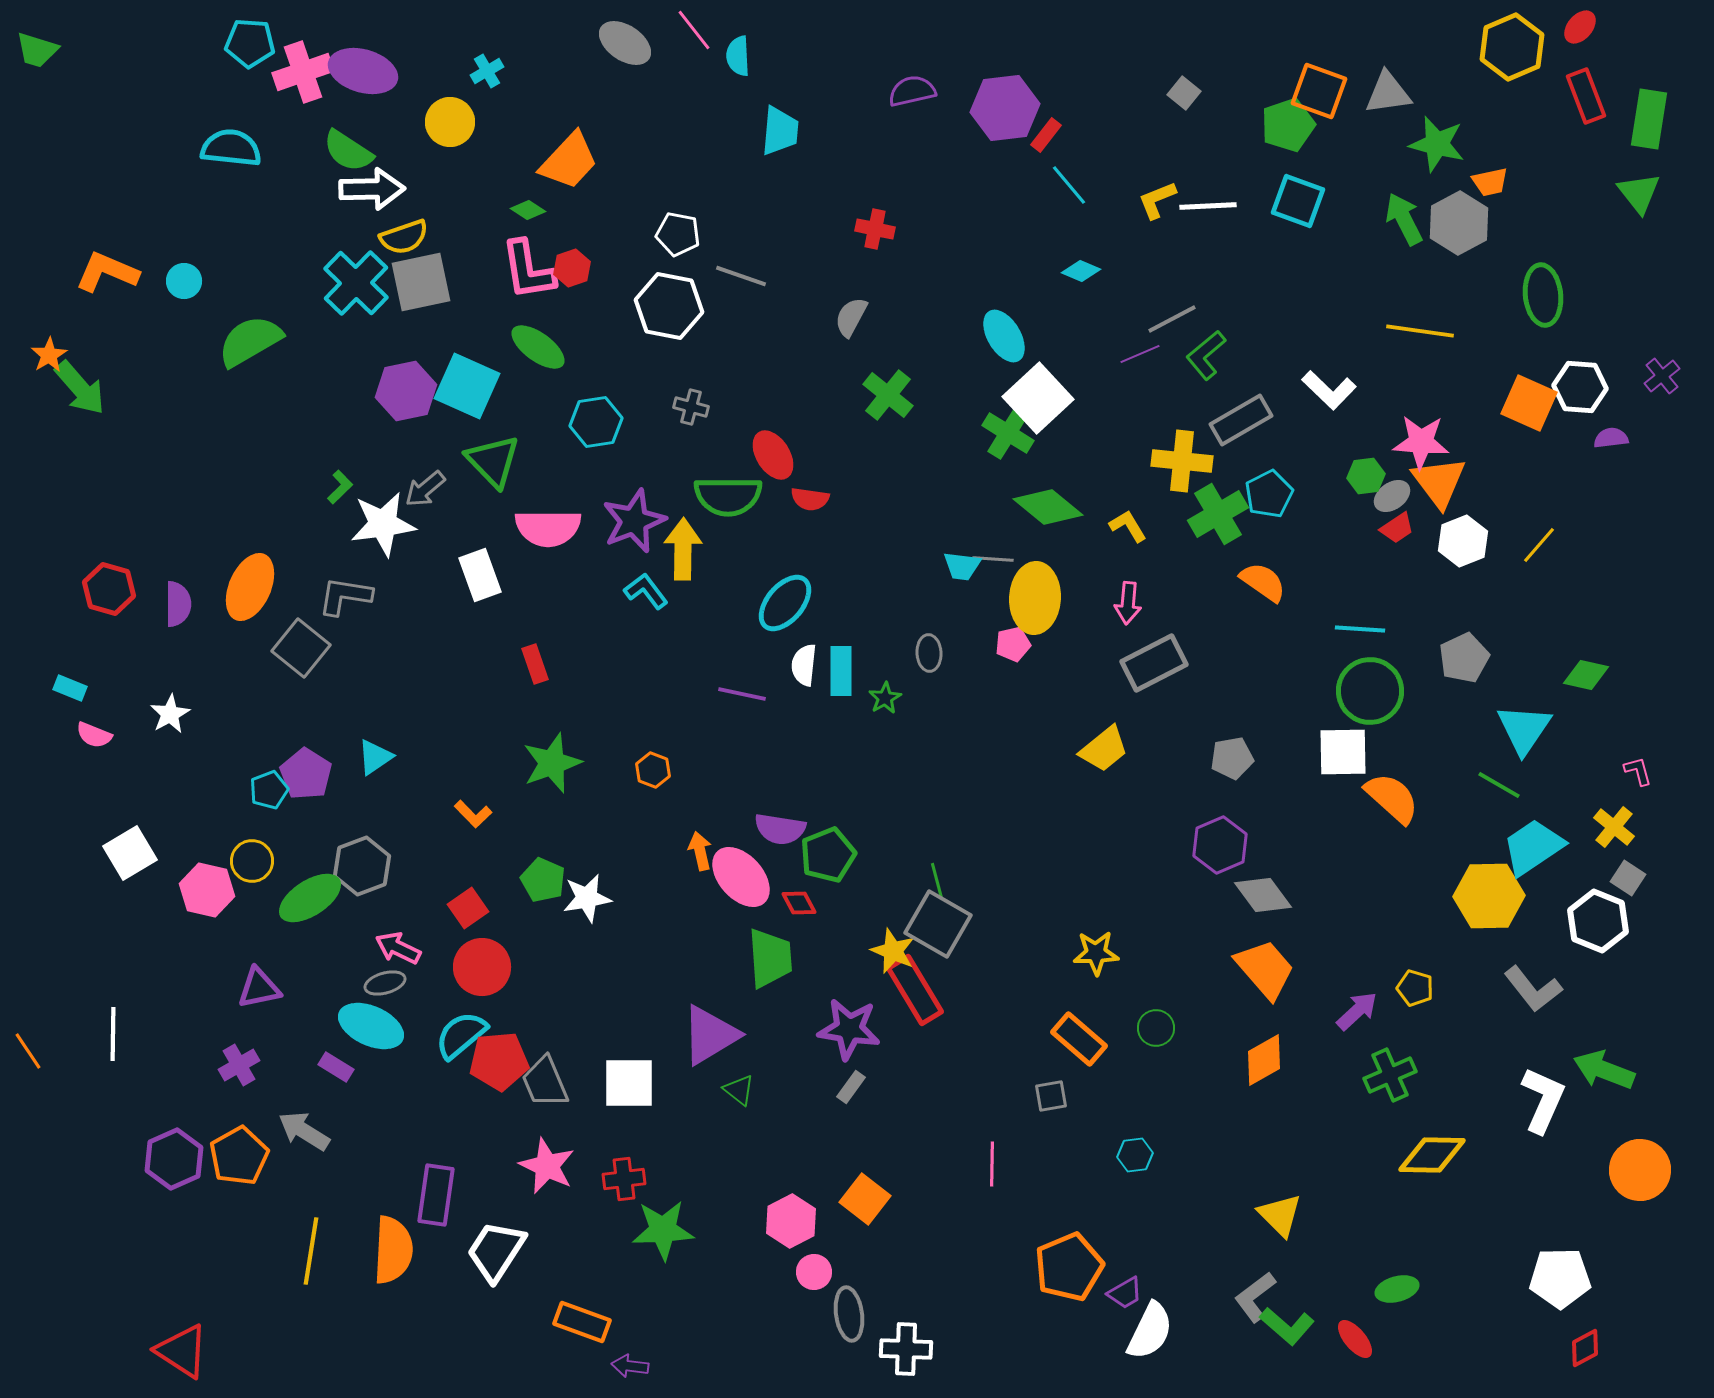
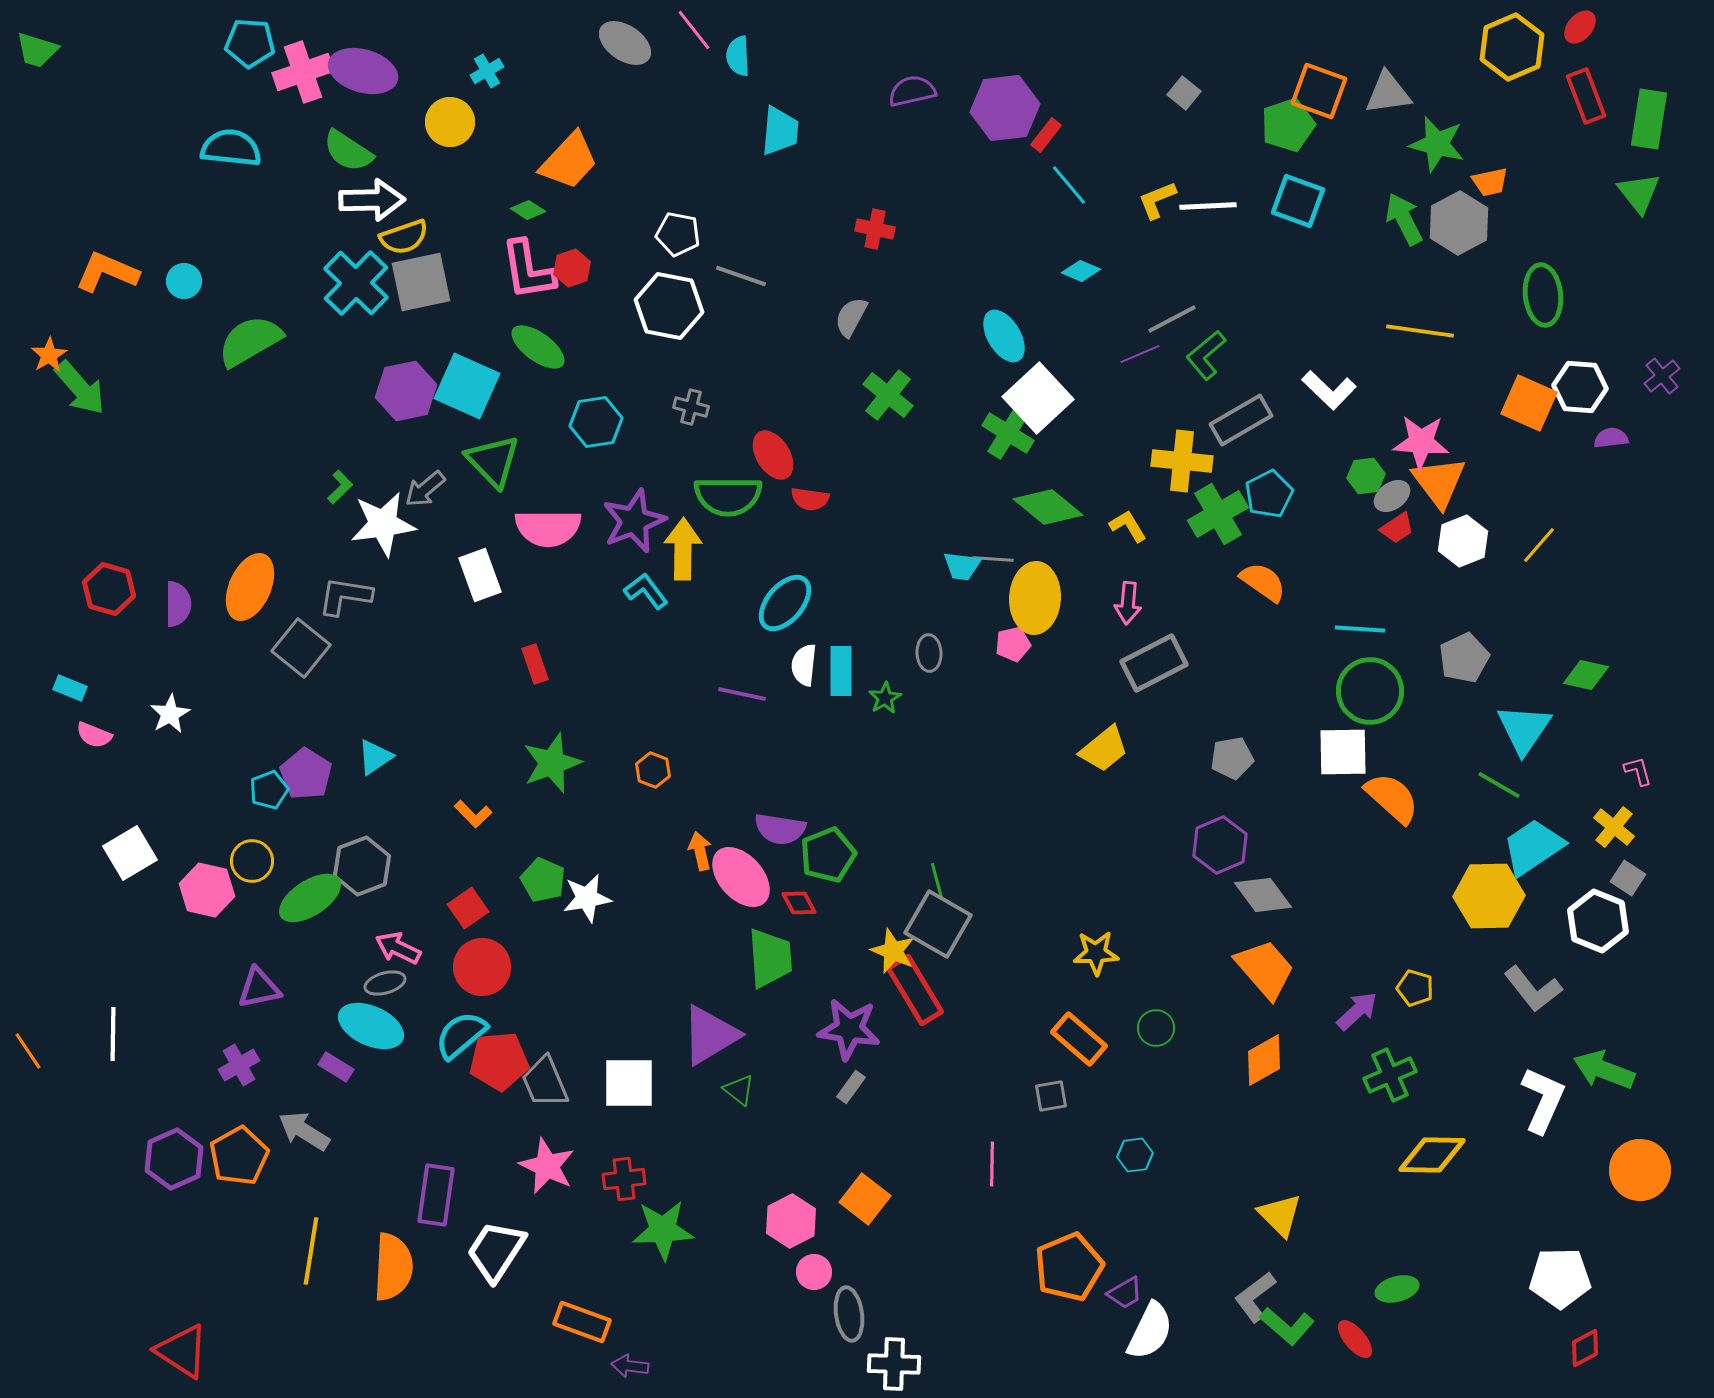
white arrow at (372, 189): moved 11 px down
orange semicircle at (393, 1250): moved 17 px down
white cross at (906, 1349): moved 12 px left, 15 px down
